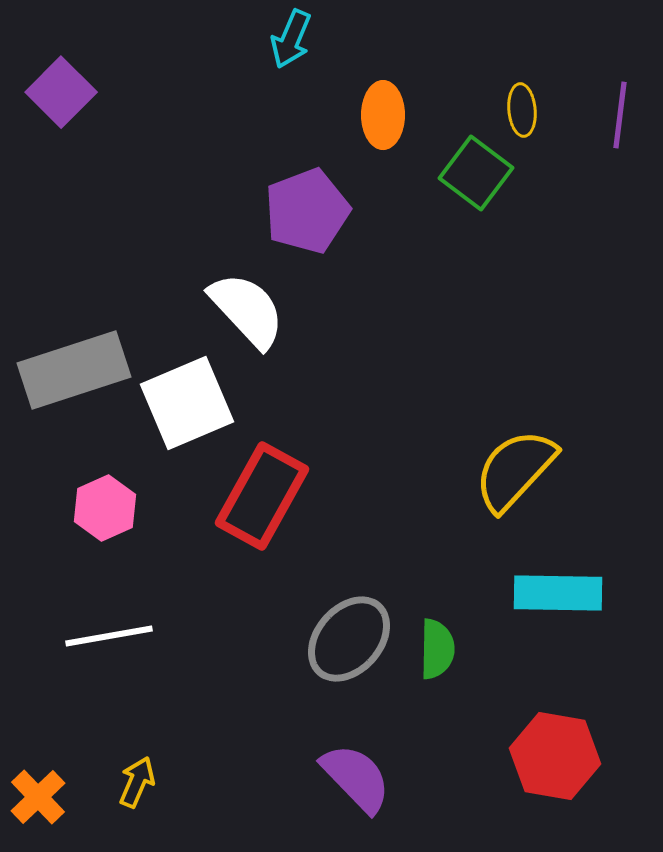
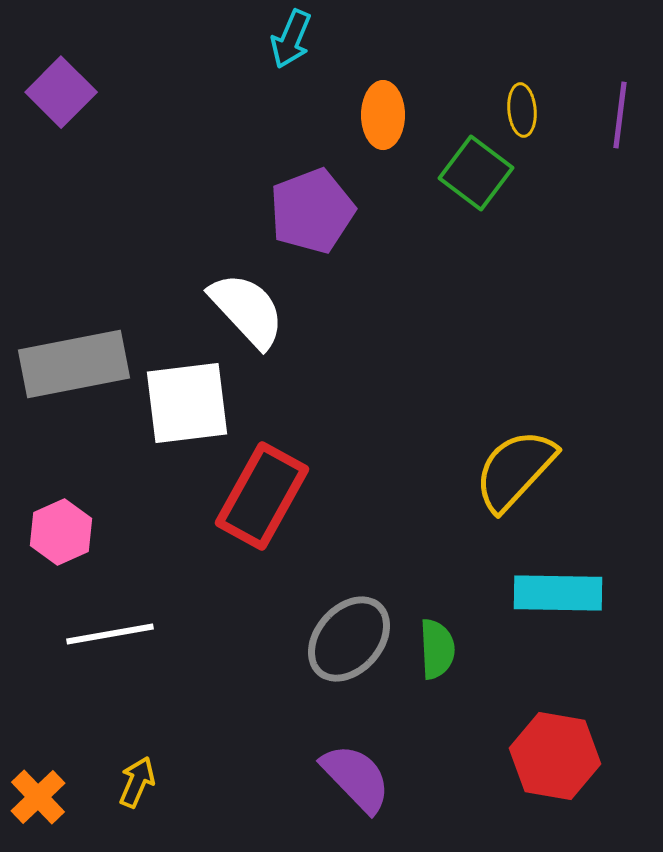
purple pentagon: moved 5 px right
gray rectangle: moved 6 px up; rotated 7 degrees clockwise
white square: rotated 16 degrees clockwise
pink hexagon: moved 44 px left, 24 px down
white line: moved 1 px right, 2 px up
green semicircle: rotated 4 degrees counterclockwise
